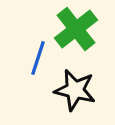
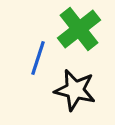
green cross: moved 3 px right
